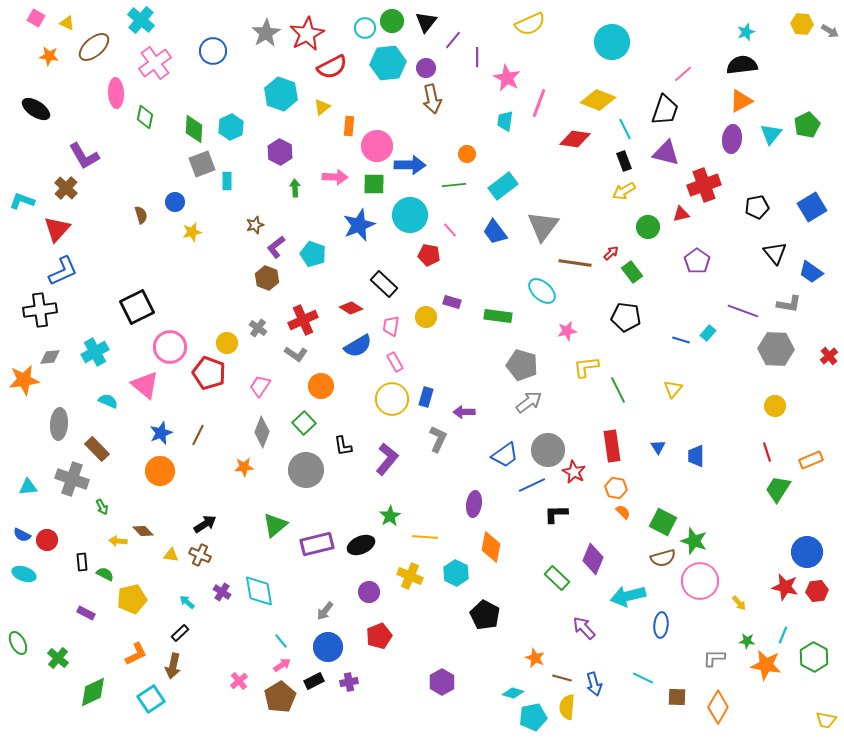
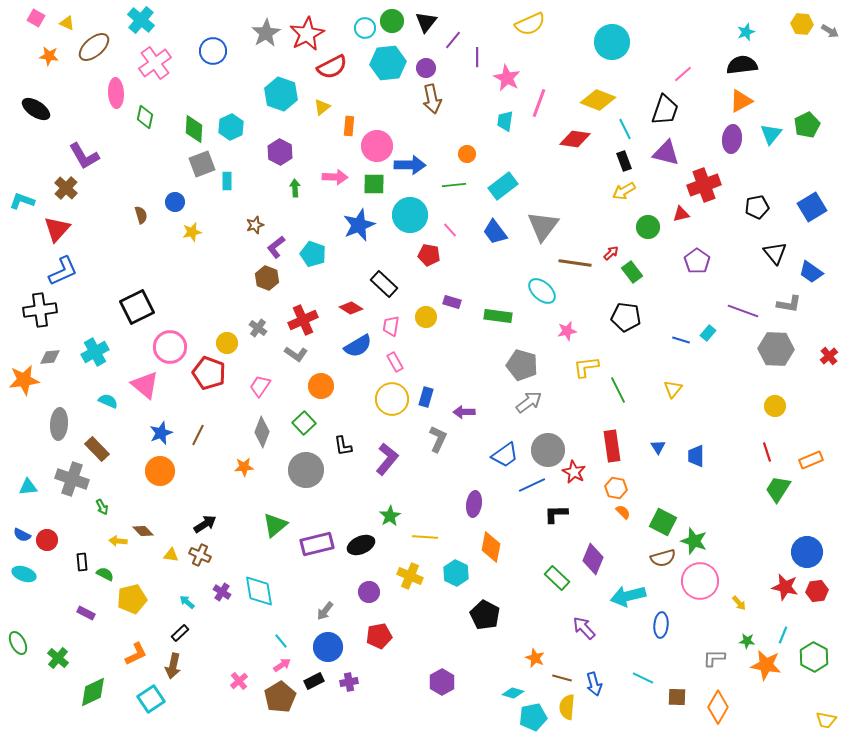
red pentagon at (379, 636): rotated 10 degrees clockwise
